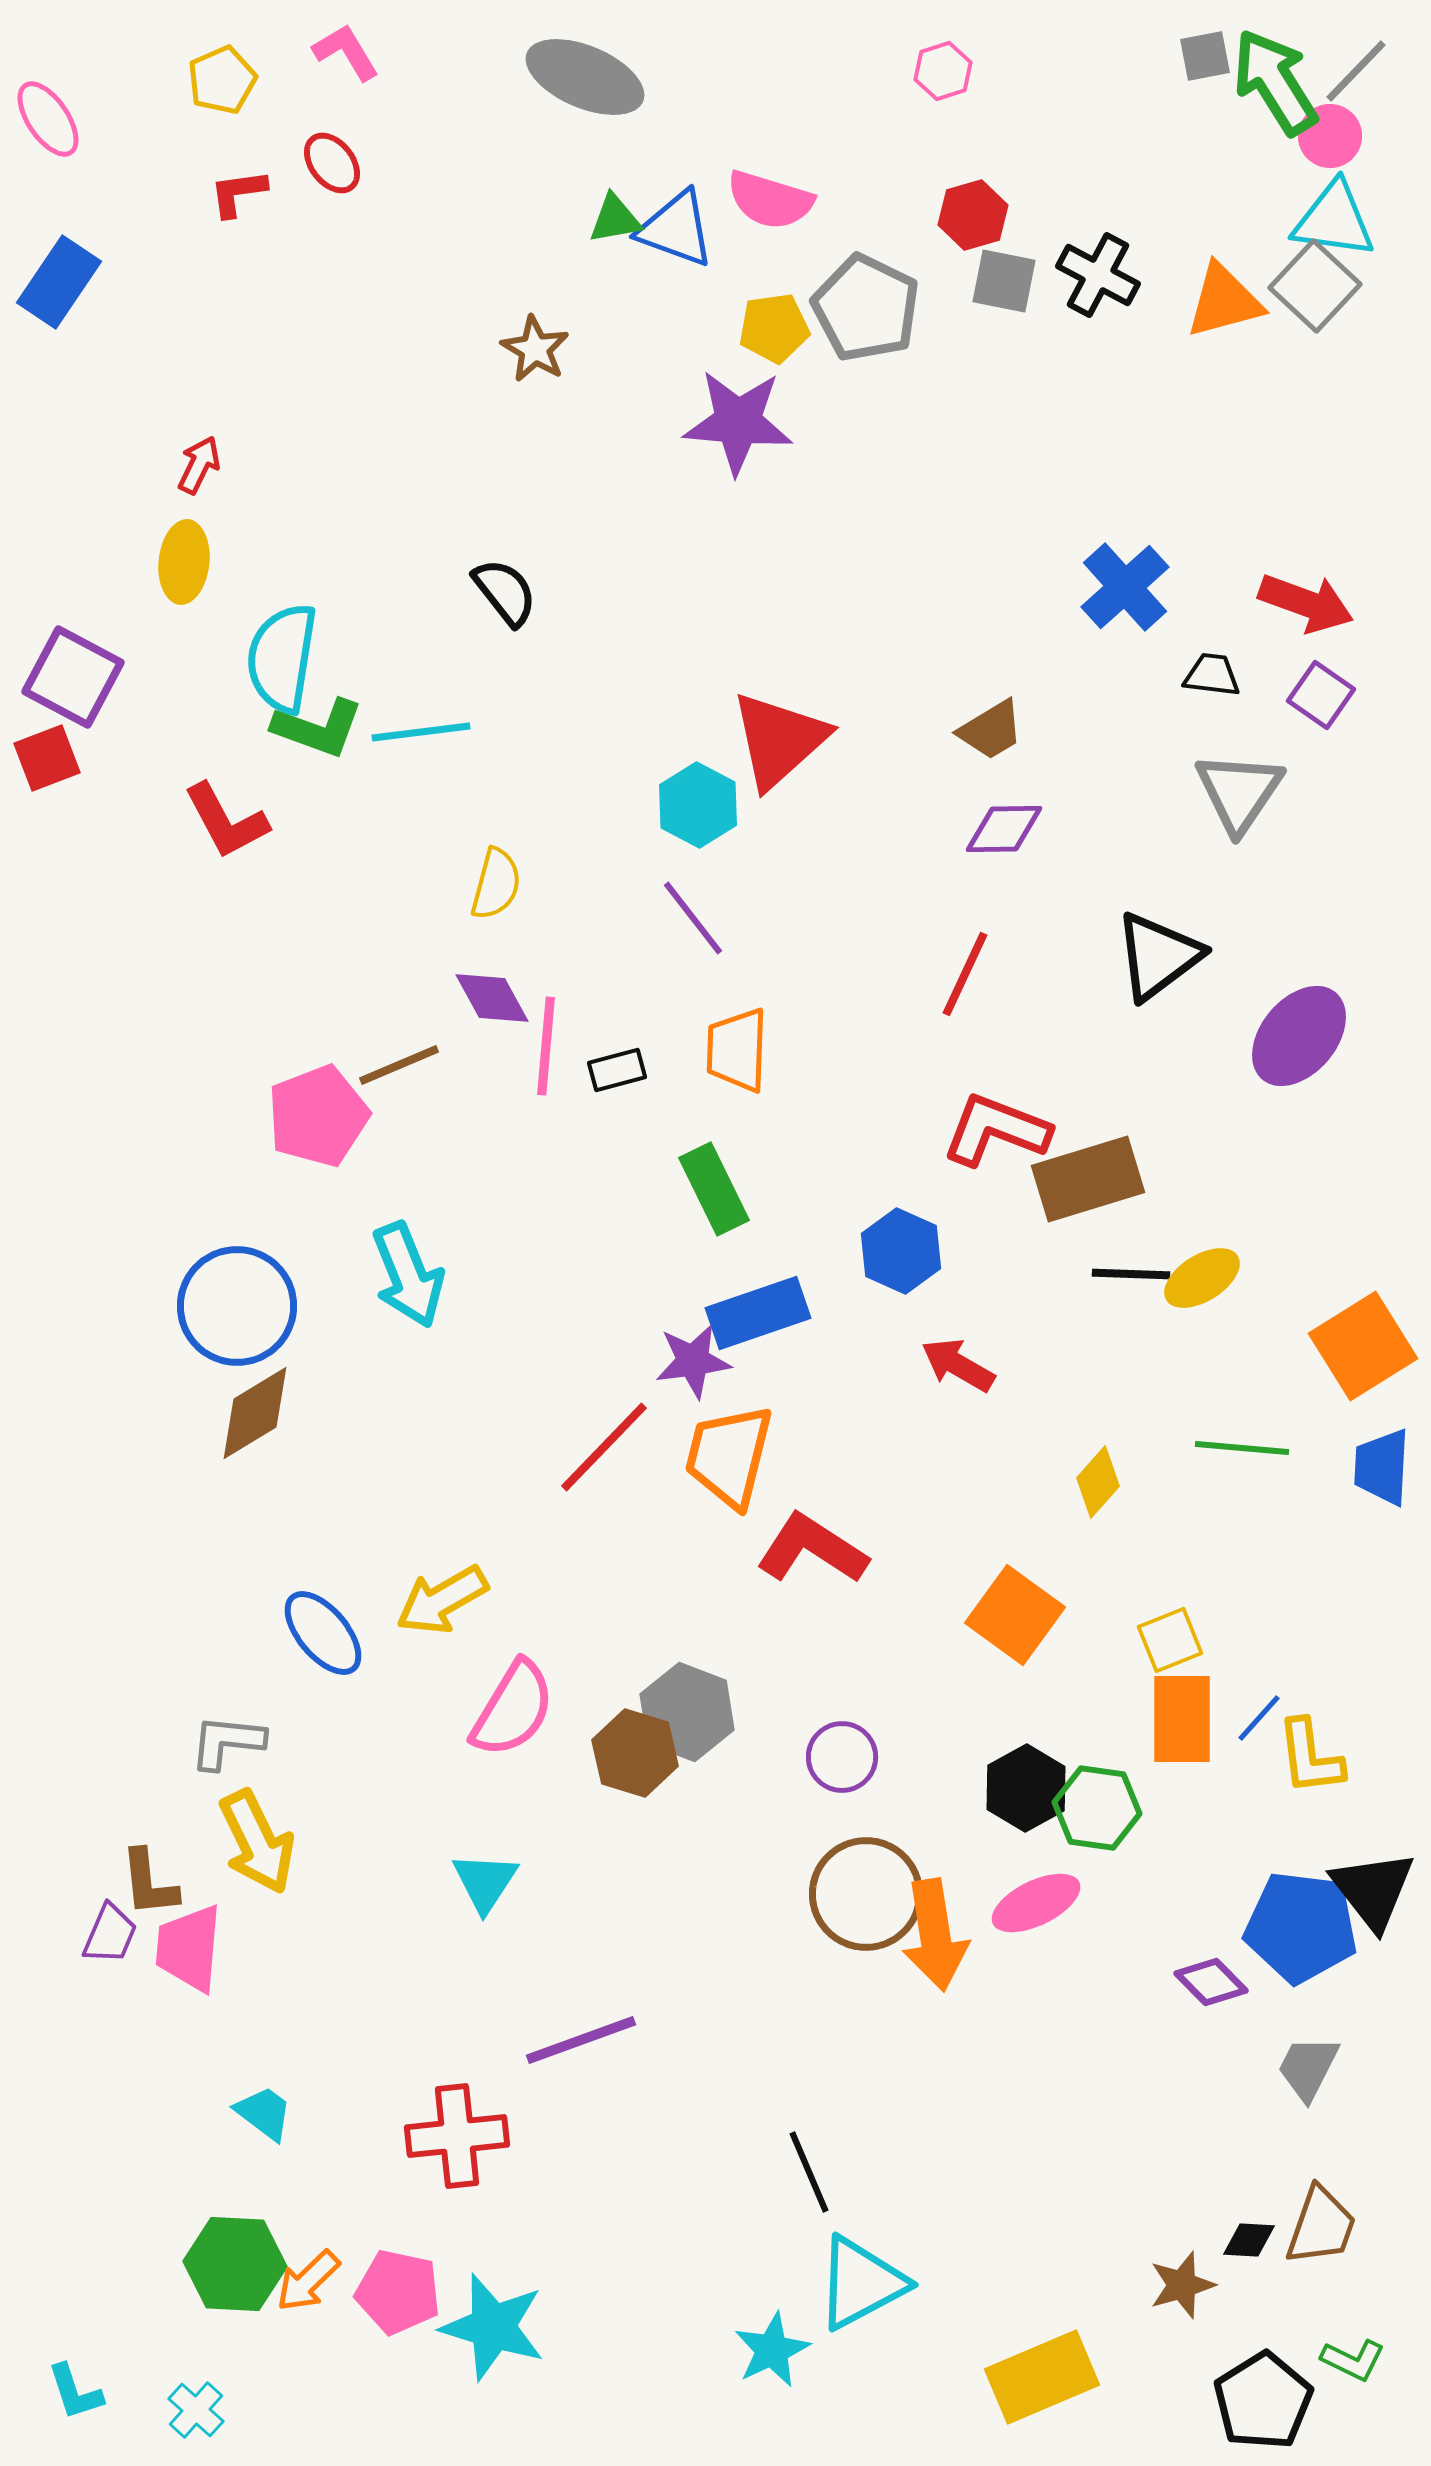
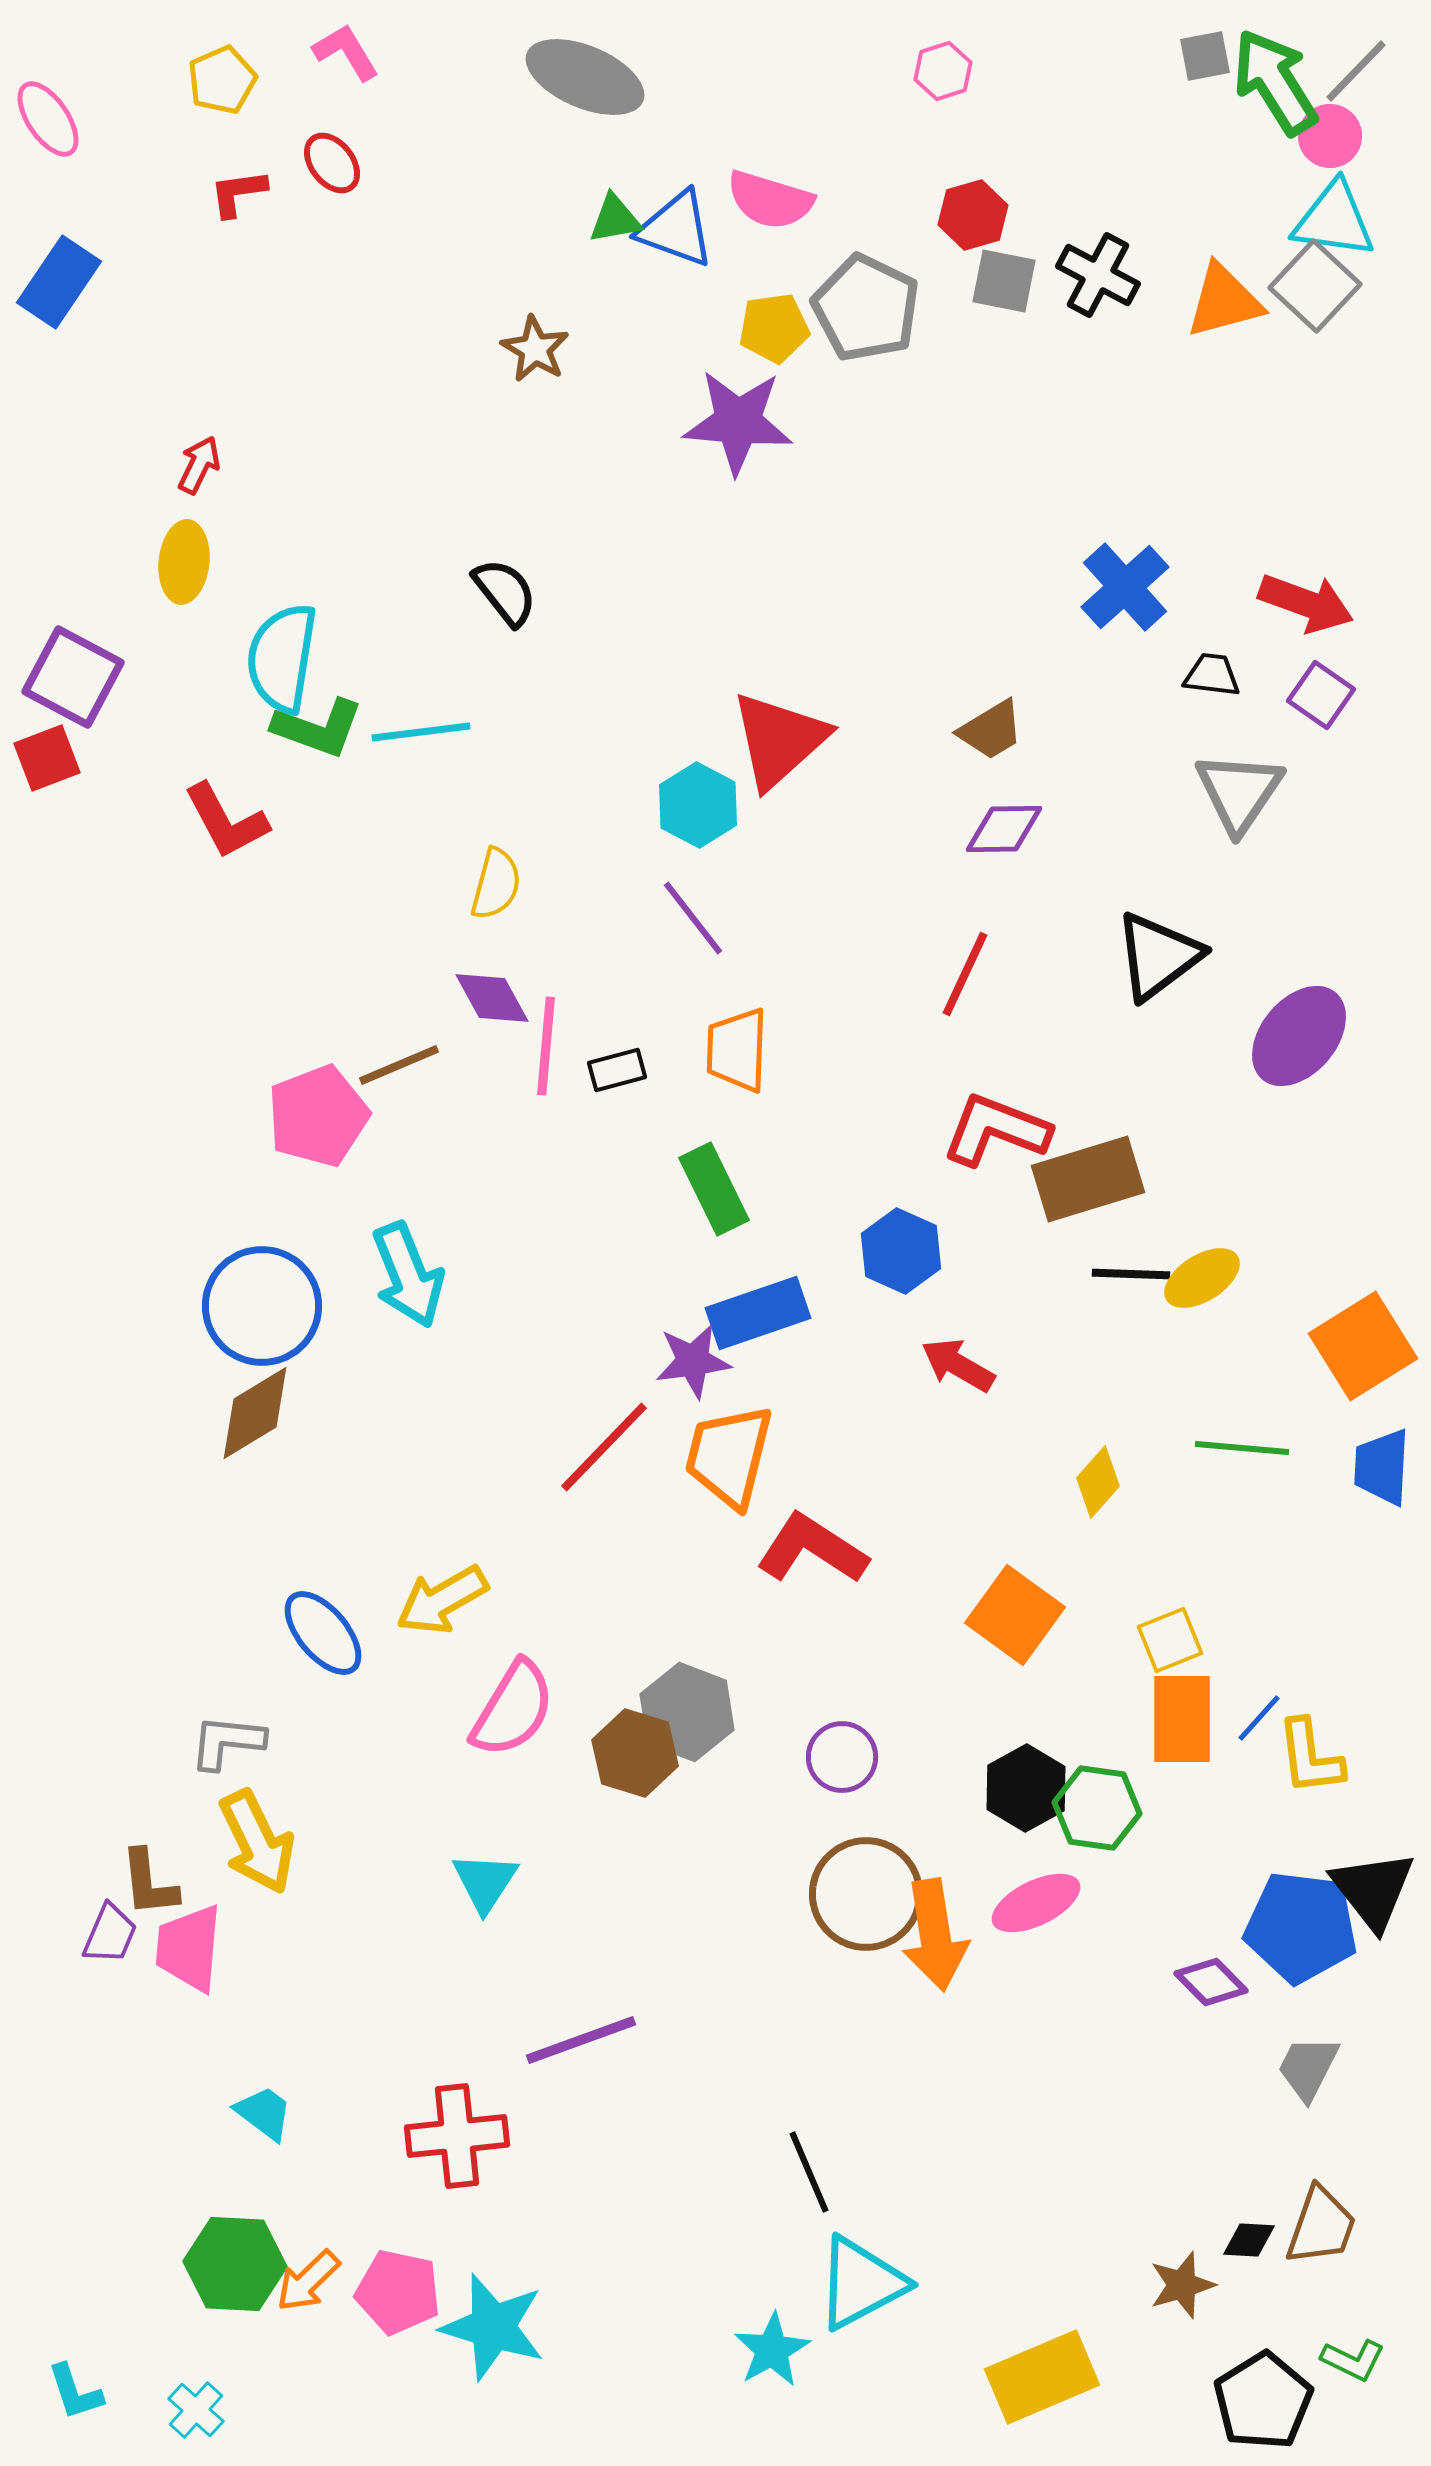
blue circle at (237, 1306): moved 25 px right
cyan star at (772, 2350): rotated 4 degrees counterclockwise
